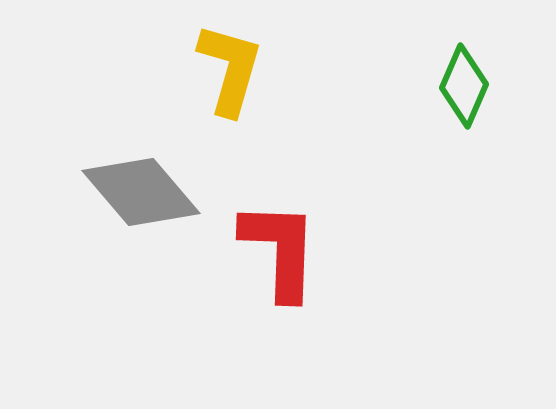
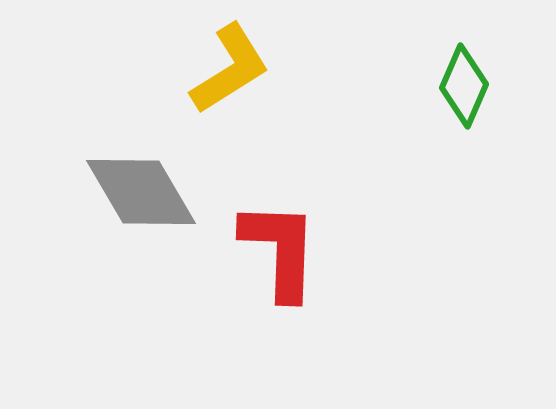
yellow L-shape: rotated 42 degrees clockwise
gray diamond: rotated 10 degrees clockwise
